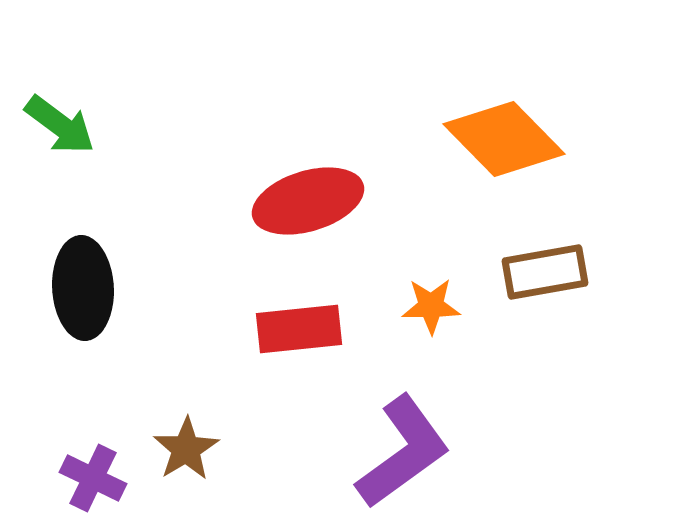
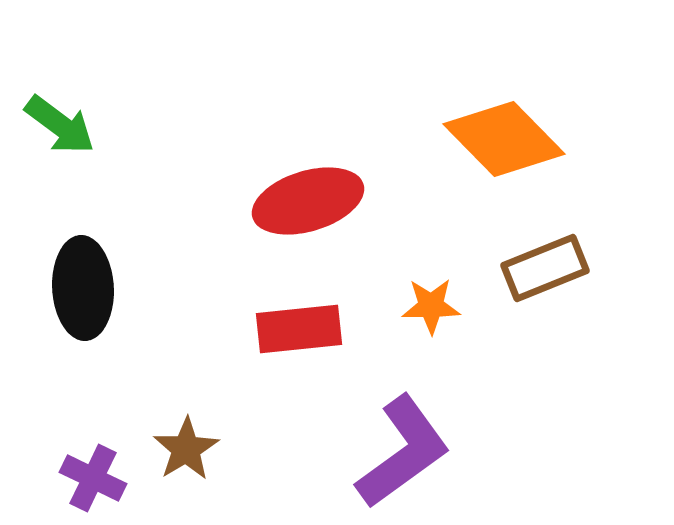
brown rectangle: moved 4 px up; rotated 12 degrees counterclockwise
